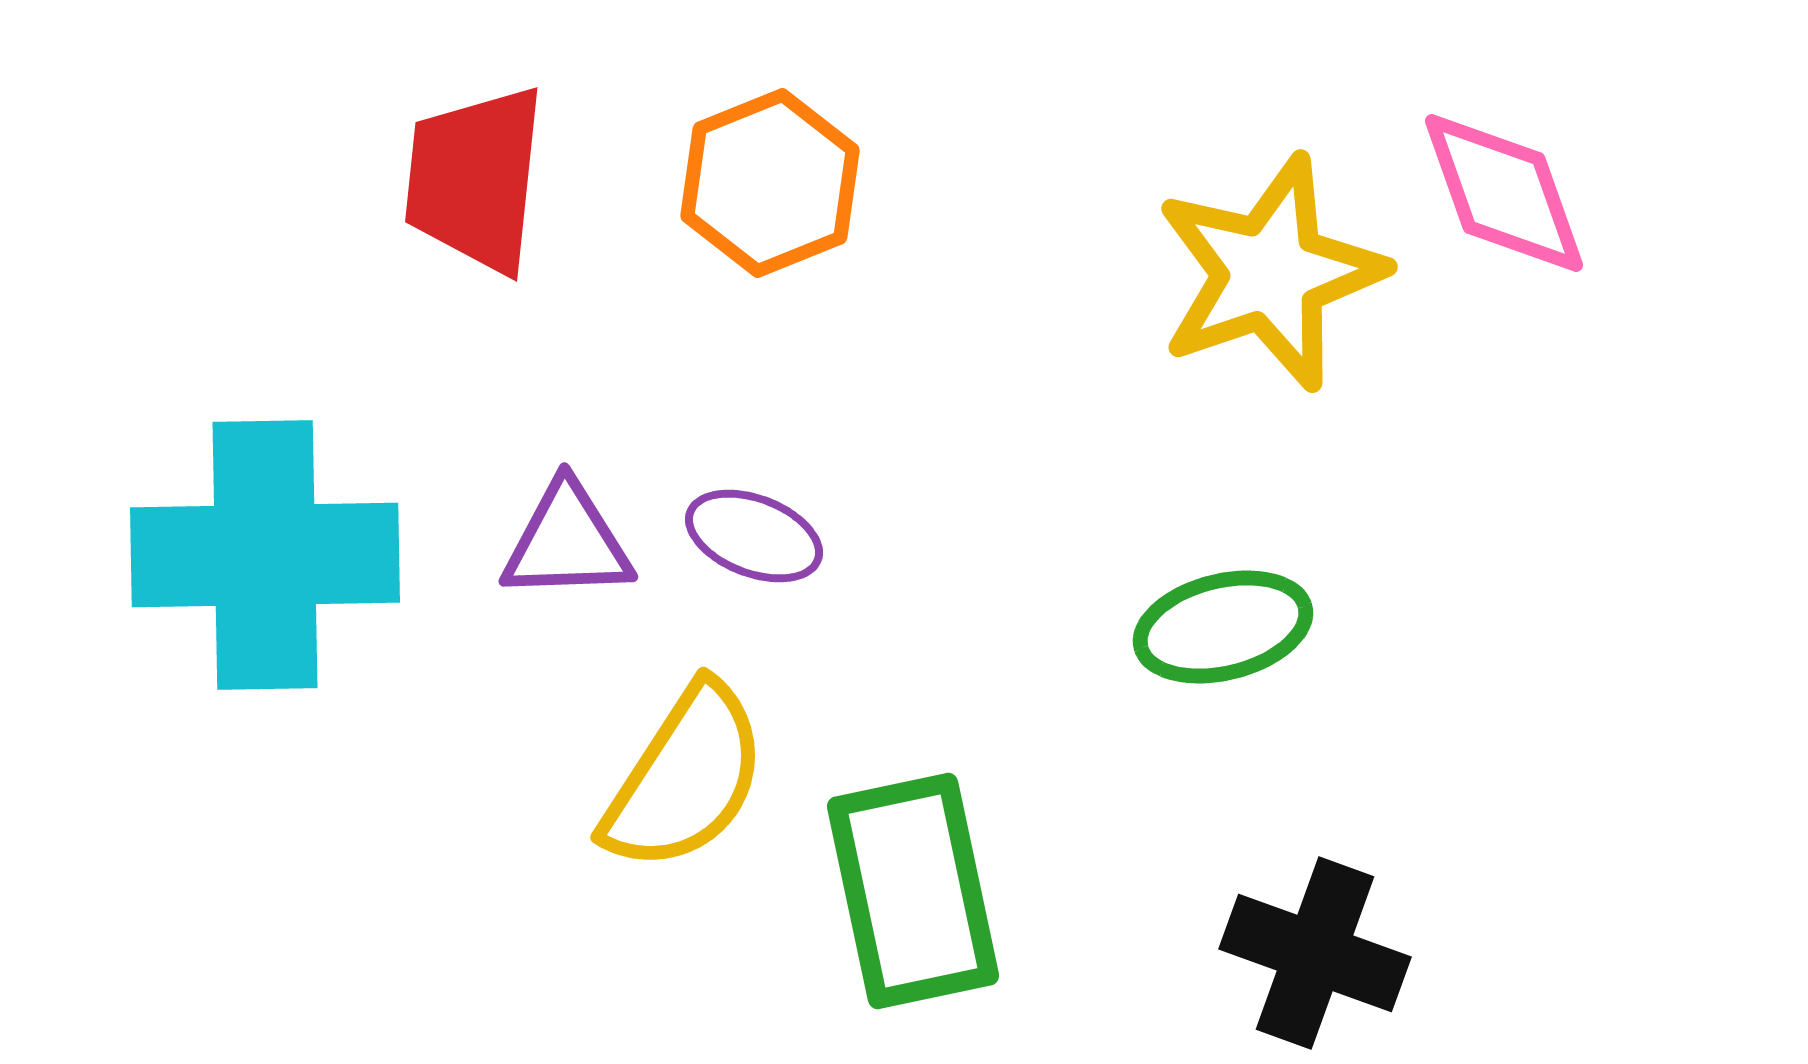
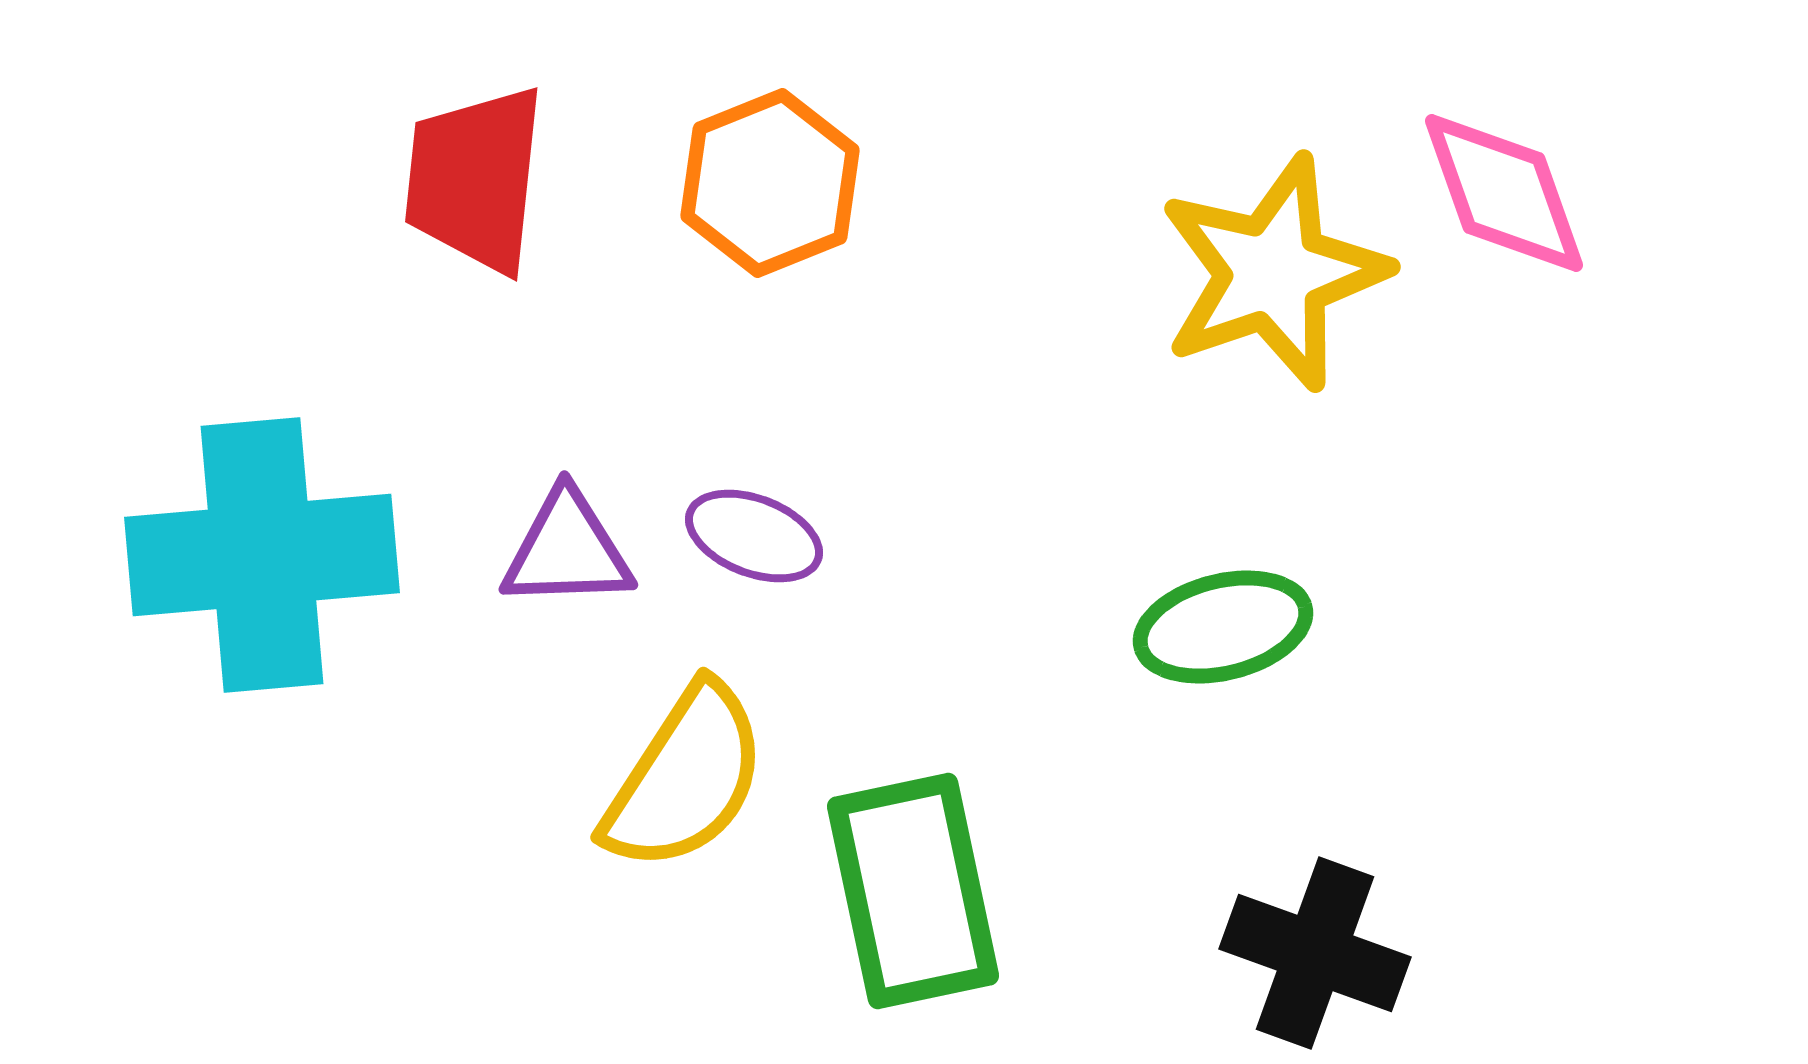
yellow star: moved 3 px right
purple triangle: moved 8 px down
cyan cross: moved 3 px left; rotated 4 degrees counterclockwise
